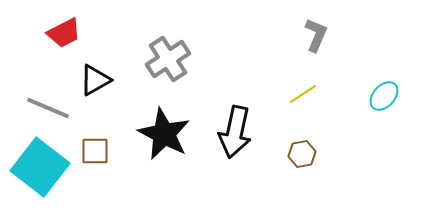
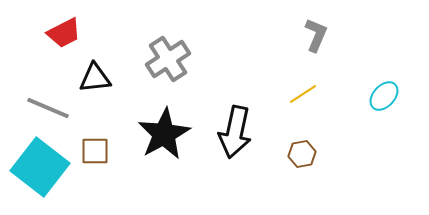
black triangle: moved 2 px up; rotated 24 degrees clockwise
black star: rotated 16 degrees clockwise
